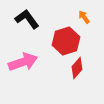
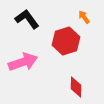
red diamond: moved 1 px left, 19 px down; rotated 40 degrees counterclockwise
